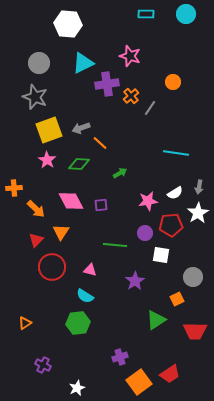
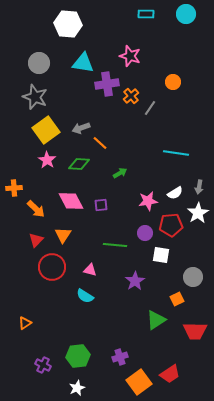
cyan triangle at (83, 63): rotated 35 degrees clockwise
yellow square at (49, 130): moved 3 px left; rotated 16 degrees counterclockwise
orange triangle at (61, 232): moved 2 px right, 3 px down
green hexagon at (78, 323): moved 33 px down
